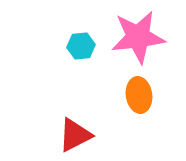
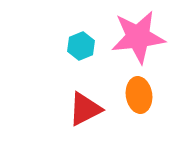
cyan hexagon: rotated 16 degrees counterclockwise
red triangle: moved 10 px right, 26 px up
